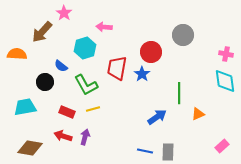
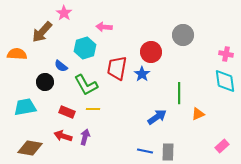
yellow line: rotated 16 degrees clockwise
